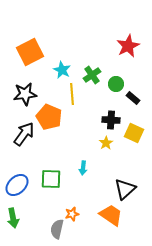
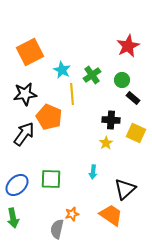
green circle: moved 6 px right, 4 px up
yellow square: moved 2 px right
cyan arrow: moved 10 px right, 4 px down
